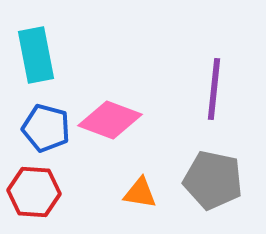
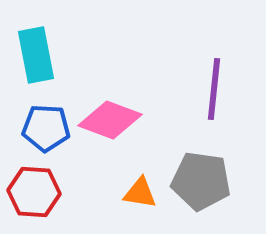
blue pentagon: rotated 12 degrees counterclockwise
gray pentagon: moved 12 px left, 1 px down; rotated 4 degrees counterclockwise
